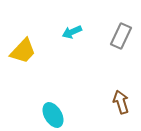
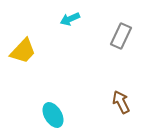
cyan arrow: moved 2 px left, 13 px up
brown arrow: rotated 10 degrees counterclockwise
